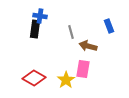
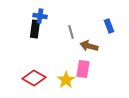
brown arrow: moved 1 px right
